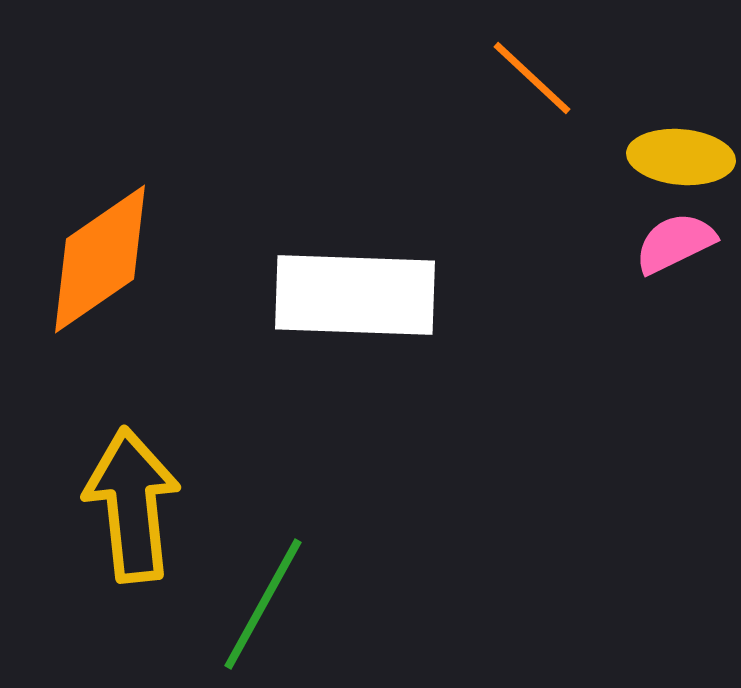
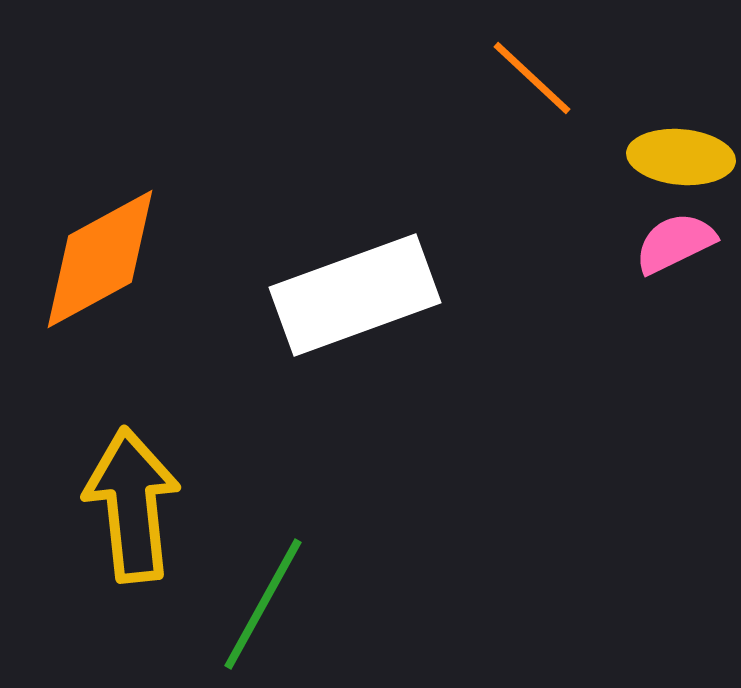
orange diamond: rotated 6 degrees clockwise
white rectangle: rotated 22 degrees counterclockwise
